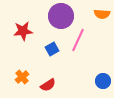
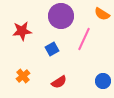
orange semicircle: rotated 28 degrees clockwise
red star: moved 1 px left
pink line: moved 6 px right, 1 px up
orange cross: moved 1 px right, 1 px up
red semicircle: moved 11 px right, 3 px up
